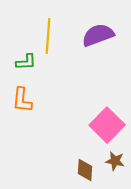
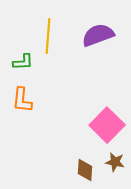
green L-shape: moved 3 px left
brown star: moved 1 px down
